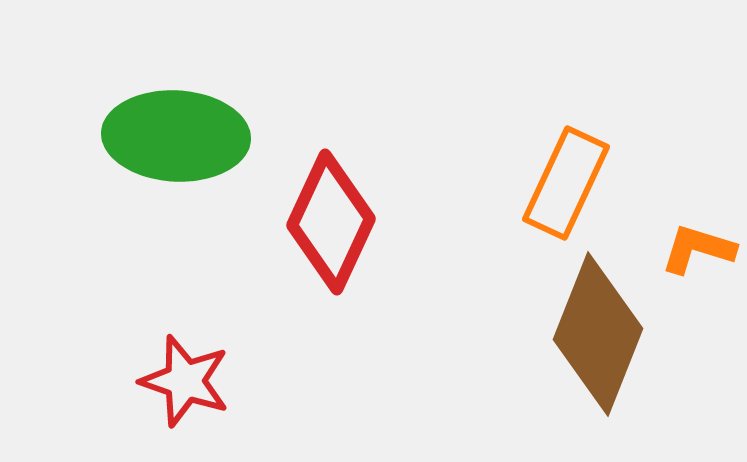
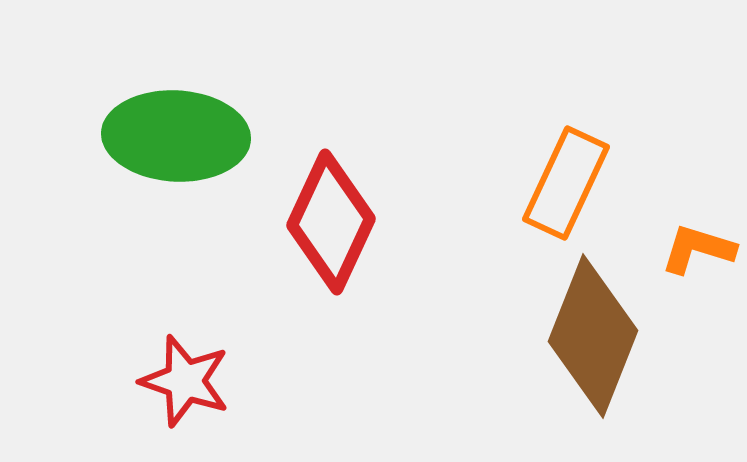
brown diamond: moved 5 px left, 2 px down
